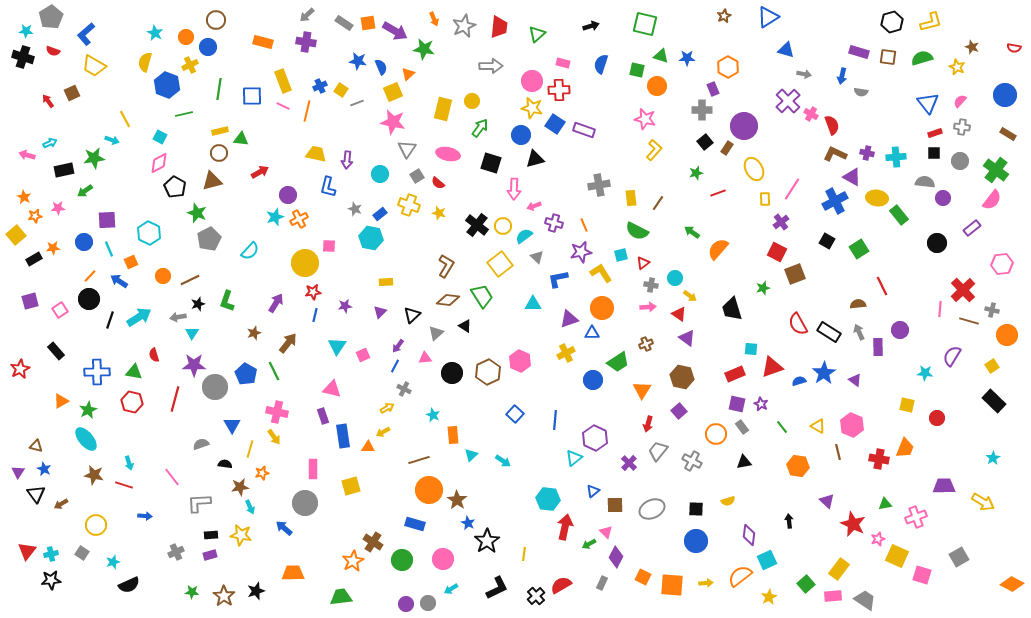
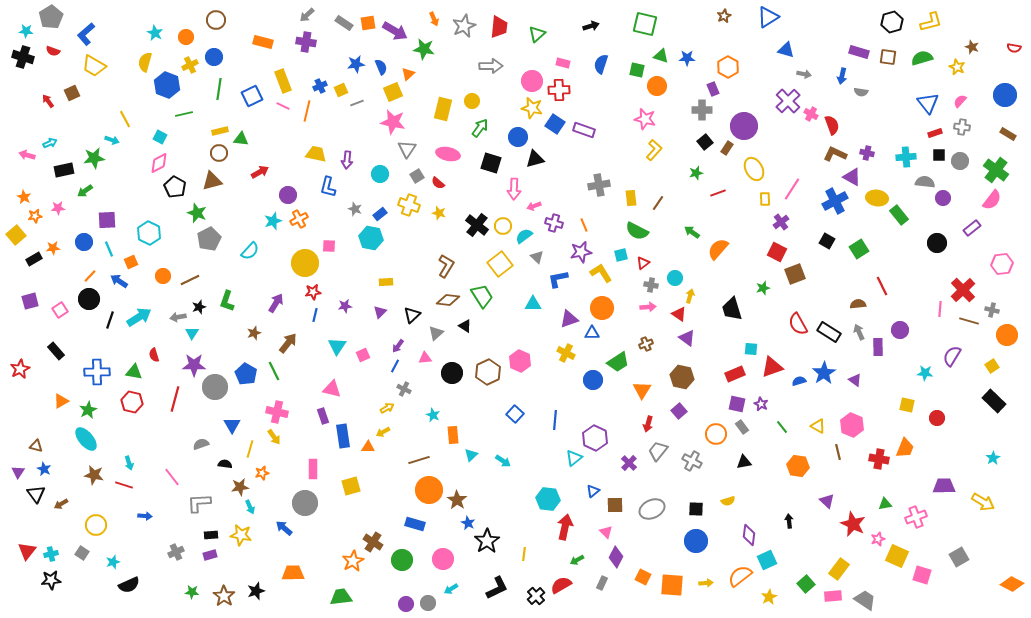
blue circle at (208, 47): moved 6 px right, 10 px down
blue star at (358, 61): moved 2 px left, 3 px down; rotated 18 degrees counterclockwise
yellow square at (341, 90): rotated 32 degrees clockwise
blue square at (252, 96): rotated 25 degrees counterclockwise
blue circle at (521, 135): moved 3 px left, 2 px down
black square at (934, 153): moved 5 px right, 2 px down
cyan cross at (896, 157): moved 10 px right
cyan star at (275, 217): moved 2 px left, 4 px down
yellow arrow at (690, 296): rotated 112 degrees counterclockwise
black star at (198, 304): moved 1 px right, 3 px down
yellow cross at (566, 353): rotated 36 degrees counterclockwise
green arrow at (589, 544): moved 12 px left, 16 px down
